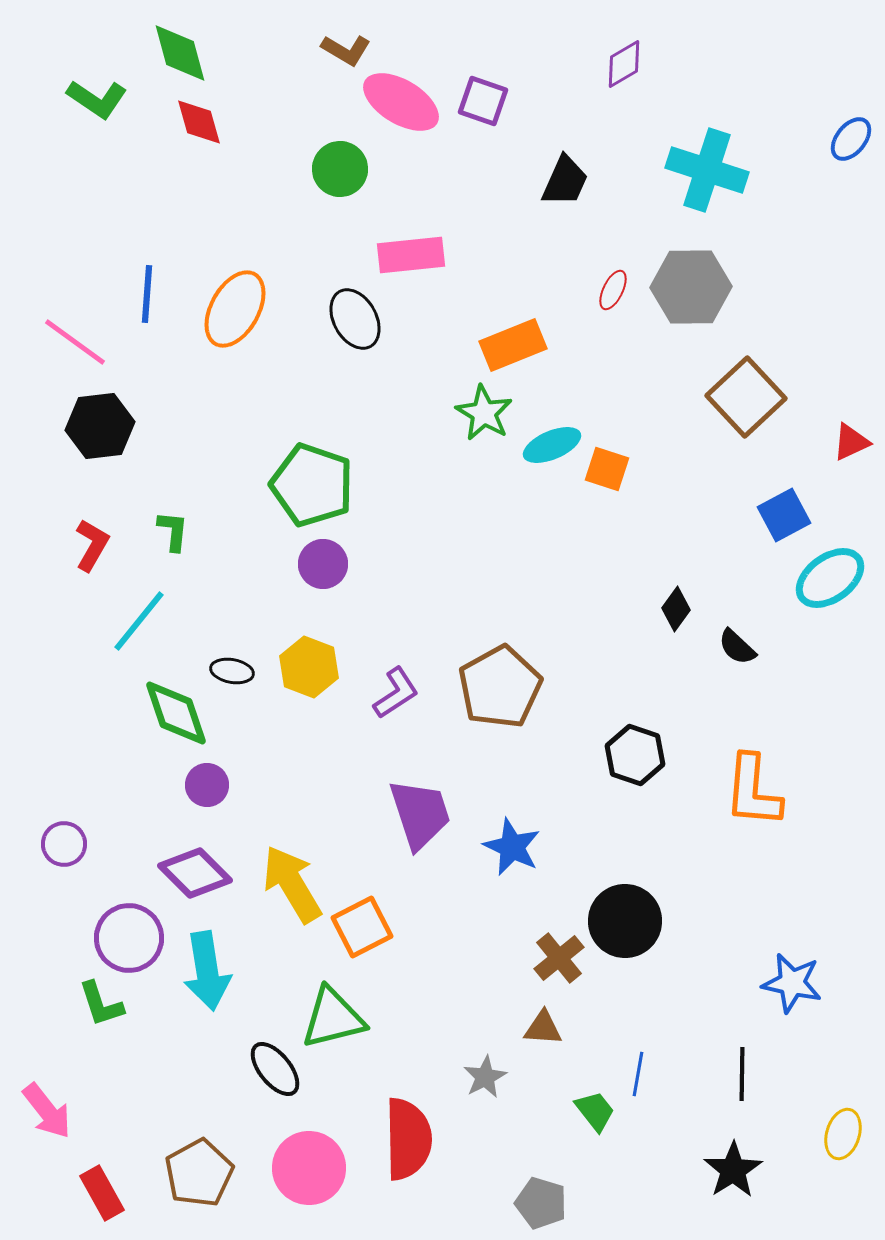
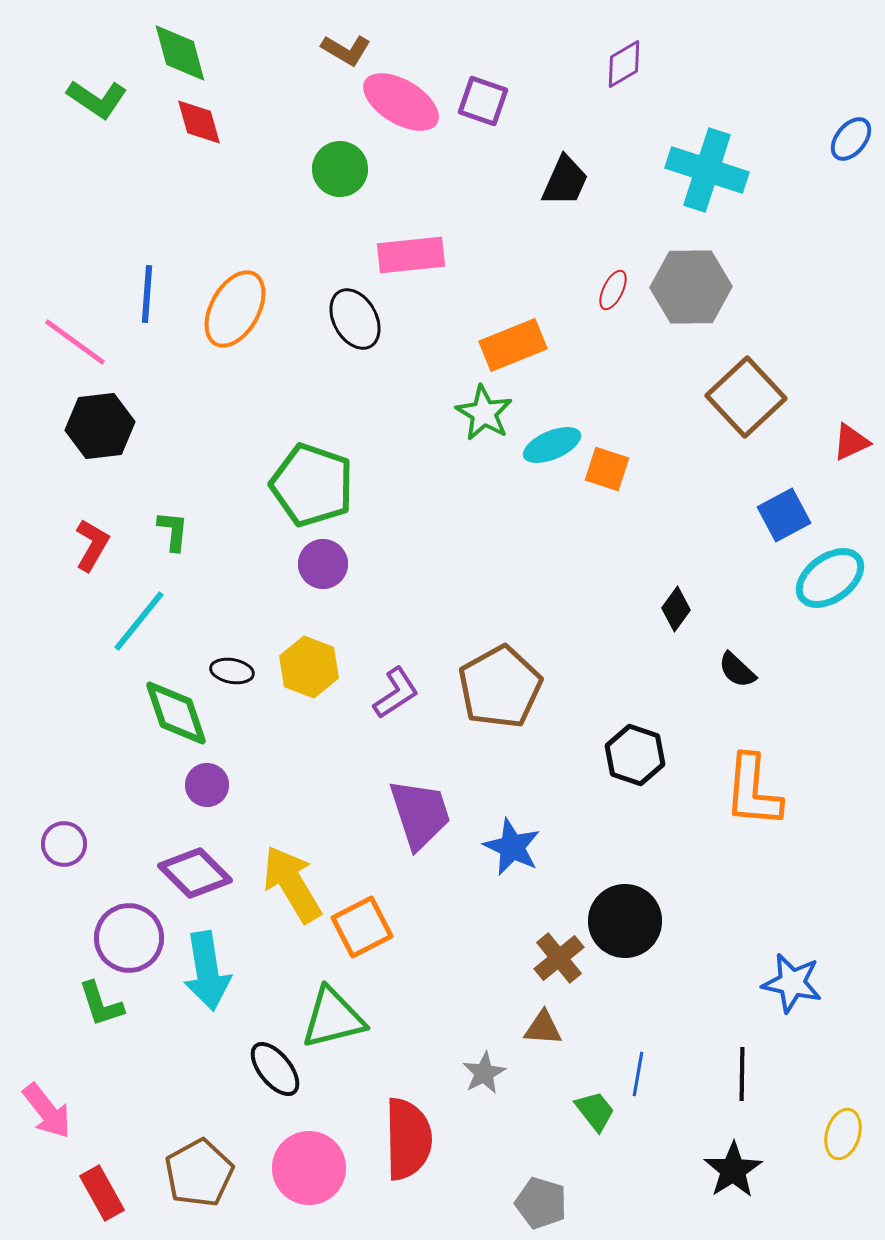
black semicircle at (737, 647): moved 23 px down
gray star at (485, 1077): moved 1 px left, 4 px up
